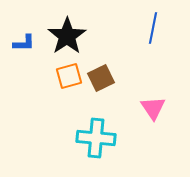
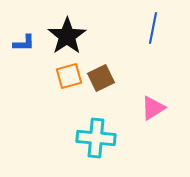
pink triangle: rotated 32 degrees clockwise
